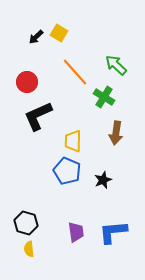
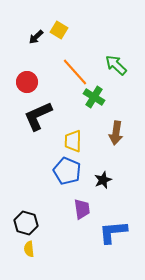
yellow square: moved 3 px up
green cross: moved 10 px left
purple trapezoid: moved 6 px right, 23 px up
